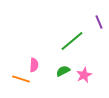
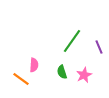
purple line: moved 25 px down
green line: rotated 15 degrees counterclockwise
green semicircle: moved 1 px left, 1 px down; rotated 80 degrees counterclockwise
orange line: rotated 18 degrees clockwise
